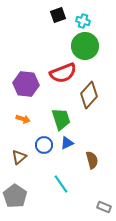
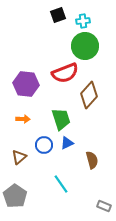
cyan cross: rotated 24 degrees counterclockwise
red semicircle: moved 2 px right
orange arrow: rotated 16 degrees counterclockwise
gray rectangle: moved 1 px up
